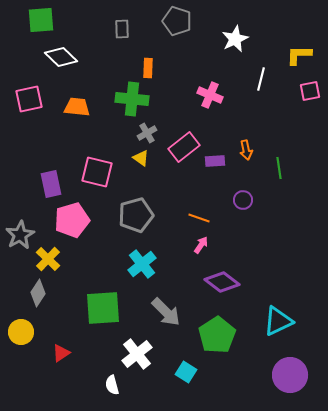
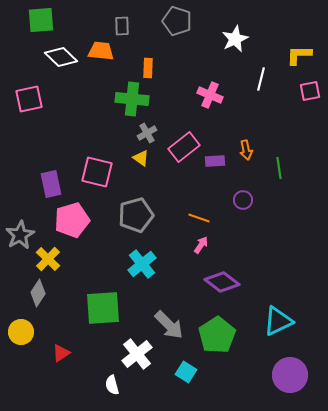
gray rectangle at (122, 29): moved 3 px up
orange trapezoid at (77, 107): moved 24 px right, 56 px up
gray arrow at (166, 312): moved 3 px right, 13 px down
